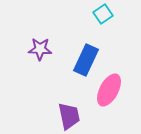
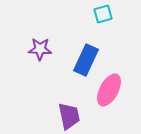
cyan square: rotated 18 degrees clockwise
